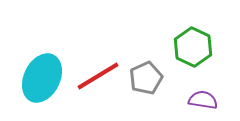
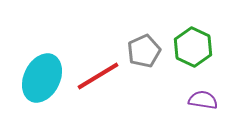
gray pentagon: moved 2 px left, 27 px up
